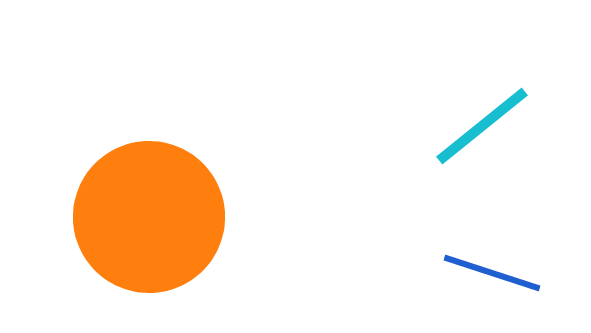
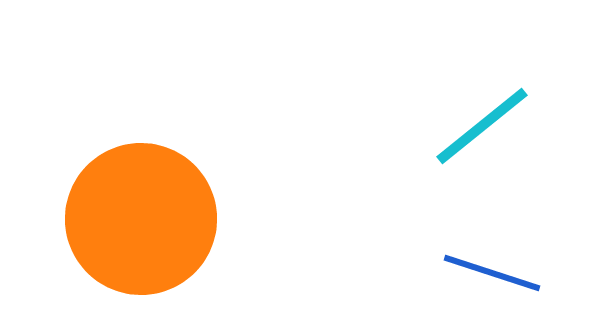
orange circle: moved 8 px left, 2 px down
